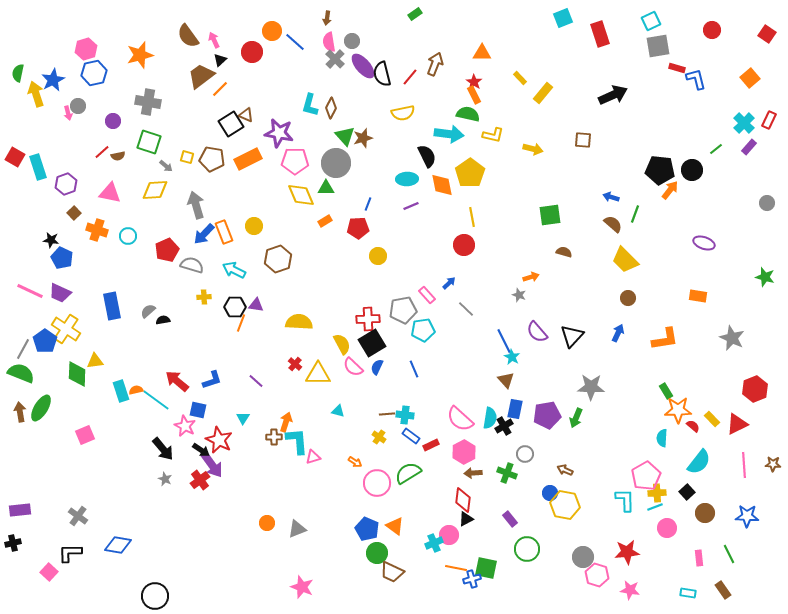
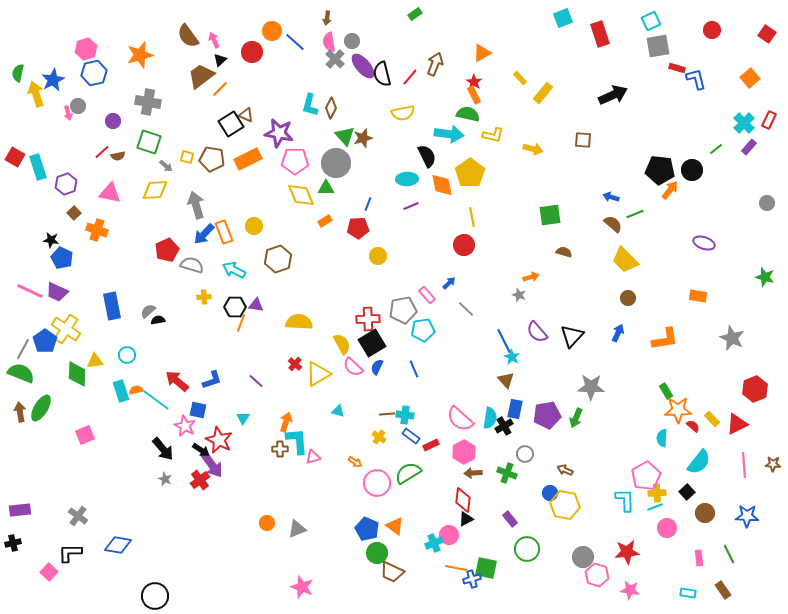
orange triangle at (482, 53): rotated 30 degrees counterclockwise
green line at (635, 214): rotated 48 degrees clockwise
cyan circle at (128, 236): moved 1 px left, 119 px down
purple trapezoid at (60, 293): moved 3 px left, 1 px up
black semicircle at (163, 320): moved 5 px left
yellow triangle at (318, 374): rotated 32 degrees counterclockwise
brown cross at (274, 437): moved 6 px right, 12 px down
